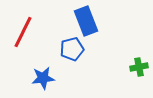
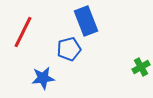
blue pentagon: moved 3 px left
green cross: moved 2 px right; rotated 18 degrees counterclockwise
